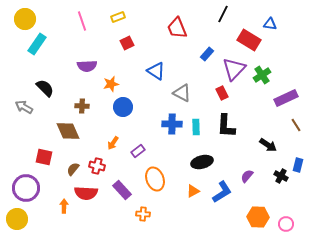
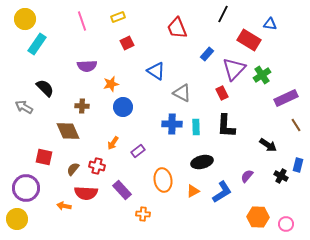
orange ellipse at (155, 179): moved 8 px right, 1 px down; rotated 10 degrees clockwise
orange arrow at (64, 206): rotated 80 degrees counterclockwise
